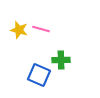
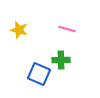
pink line: moved 26 px right
blue square: moved 1 px up
